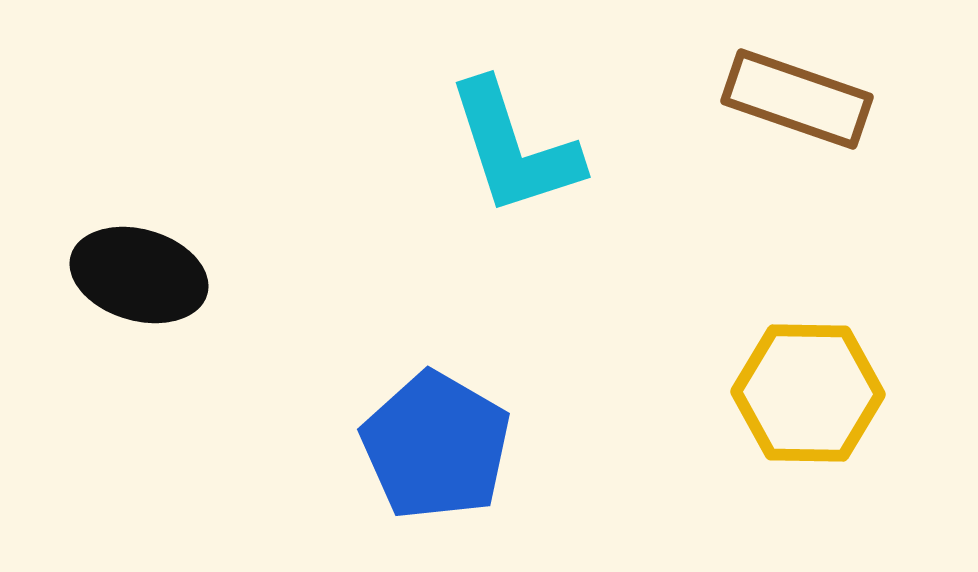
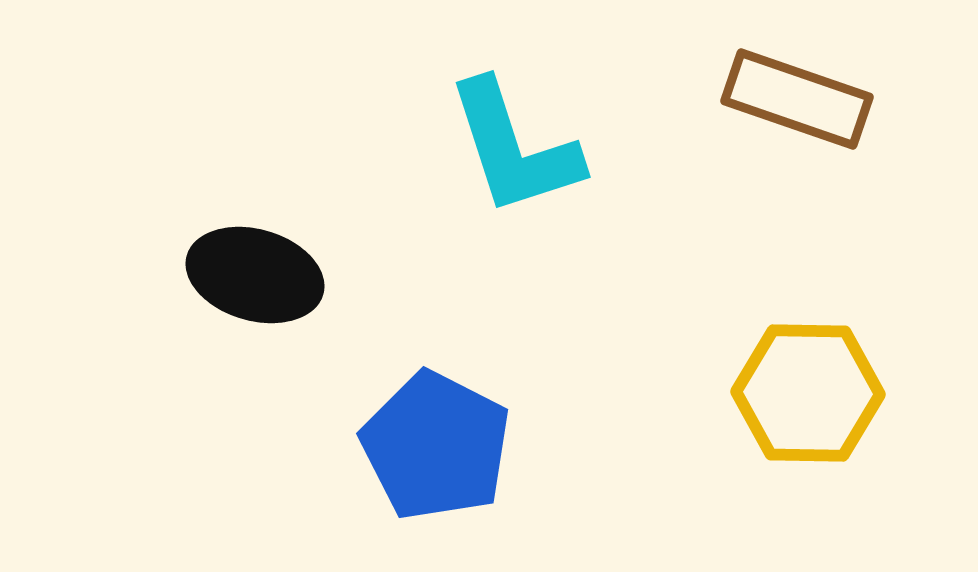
black ellipse: moved 116 px right
blue pentagon: rotated 3 degrees counterclockwise
